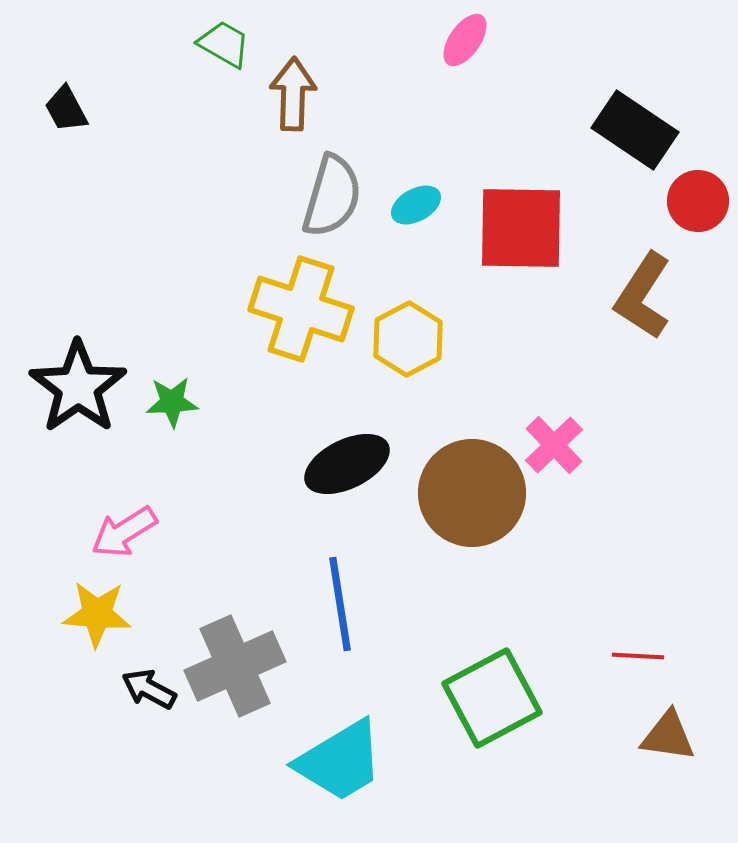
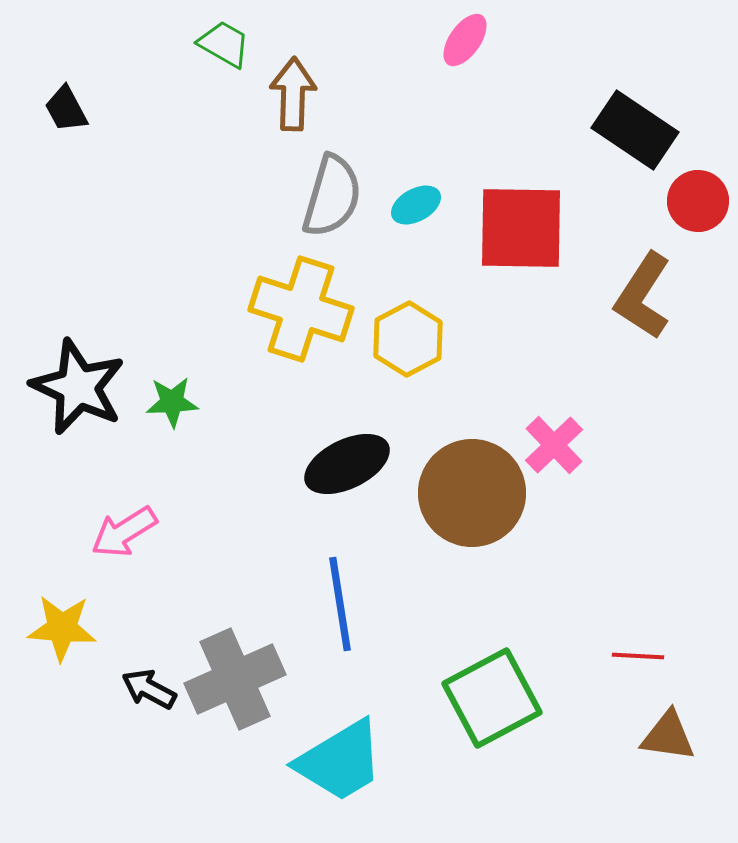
black star: rotated 12 degrees counterclockwise
yellow star: moved 35 px left, 14 px down
gray cross: moved 13 px down
